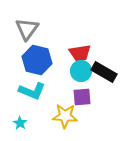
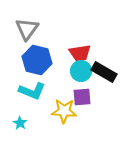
yellow star: moved 1 px left, 5 px up
